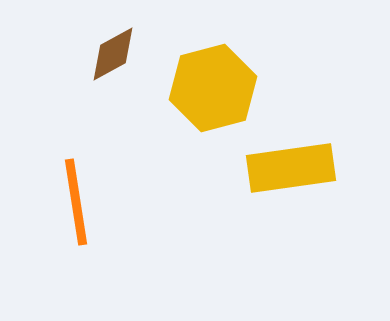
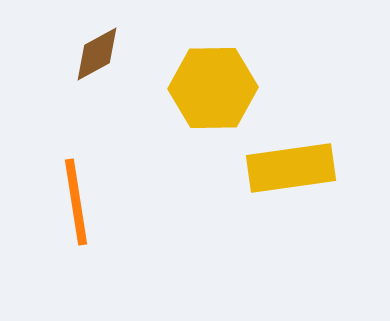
brown diamond: moved 16 px left
yellow hexagon: rotated 14 degrees clockwise
